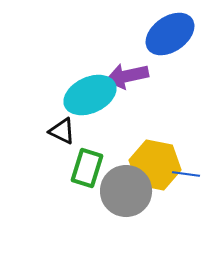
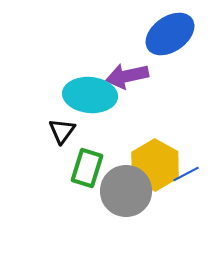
cyan ellipse: rotated 30 degrees clockwise
black triangle: rotated 40 degrees clockwise
yellow hexagon: rotated 18 degrees clockwise
blue line: rotated 36 degrees counterclockwise
